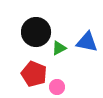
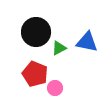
red pentagon: moved 1 px right
pink circle: moved 2 px left, 1 px down
